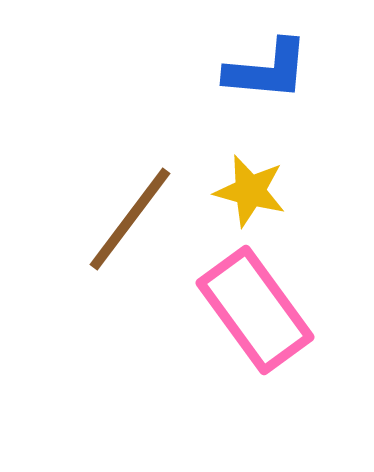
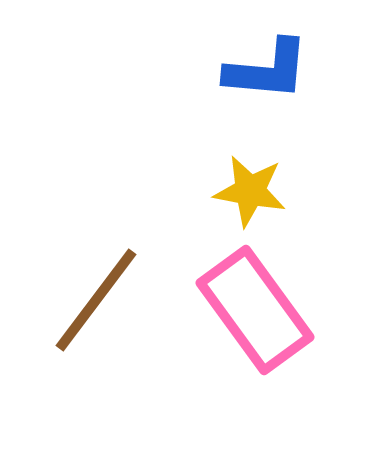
yellow star: rotated 4 degrees counterclockwise
brown line: moved 34 px left, 81 px down
